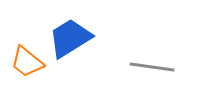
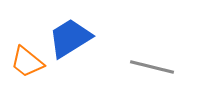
gray line: rotated 6 degrees clockwise
